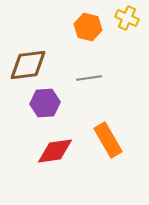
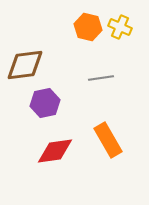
yellow cross: moved 7 px left, 9 px down
brown diamond: moved 3 px left
gray line: moved 12 px right
purple hexagon: rotated 8 degrees counterclockwise
